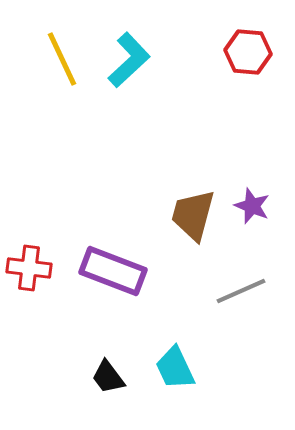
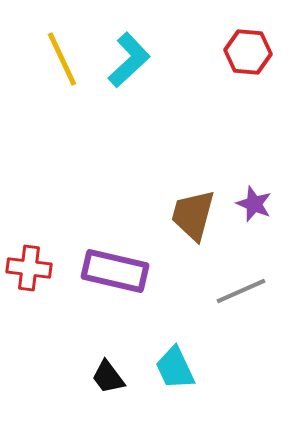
purple star: moved 2 px right, 2 px up
purple rectangle: moved 2 px right; rotated 8 degrees counterclockwise
